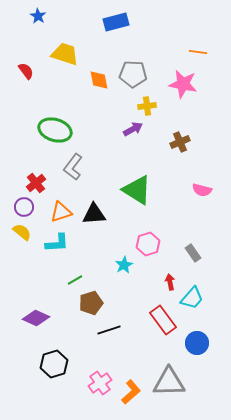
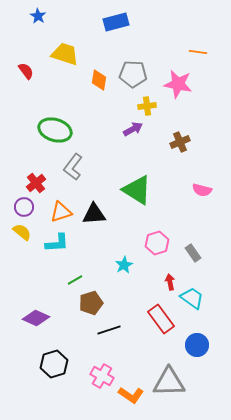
orange diamond: rotated 20 degrees clockwise
pink star: moved 5 px left
pink hexagon: moved 9 px right, 1 px up
cyan trapezoid: rotated 95 degrees counterclockwise
red rectangle: moved 2 px left, 1 px up
blue circle: moved 2 px down
pink cross: moved 2 px right, 7 px up; rotated 25 degrees counterclockwise
orange L-shape: moved 3 px down; rotated 75 degrees clockwise
